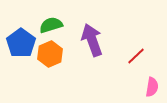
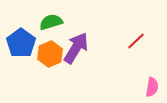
green semicircle: moved 3 px up
purple arrow: moved 16 px left, 8 px down; rotated 52 degrees clockwise
red line: moved 15 px up
